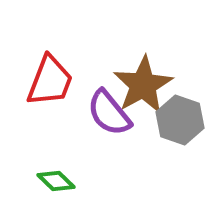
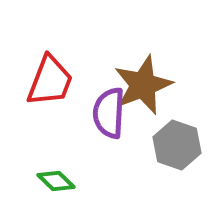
brown star: rotated 8 degrees clockwise
purple semicircle: rotated 42 degrees clockwise
gray hexagon: moved 3 px left, 25 px down
